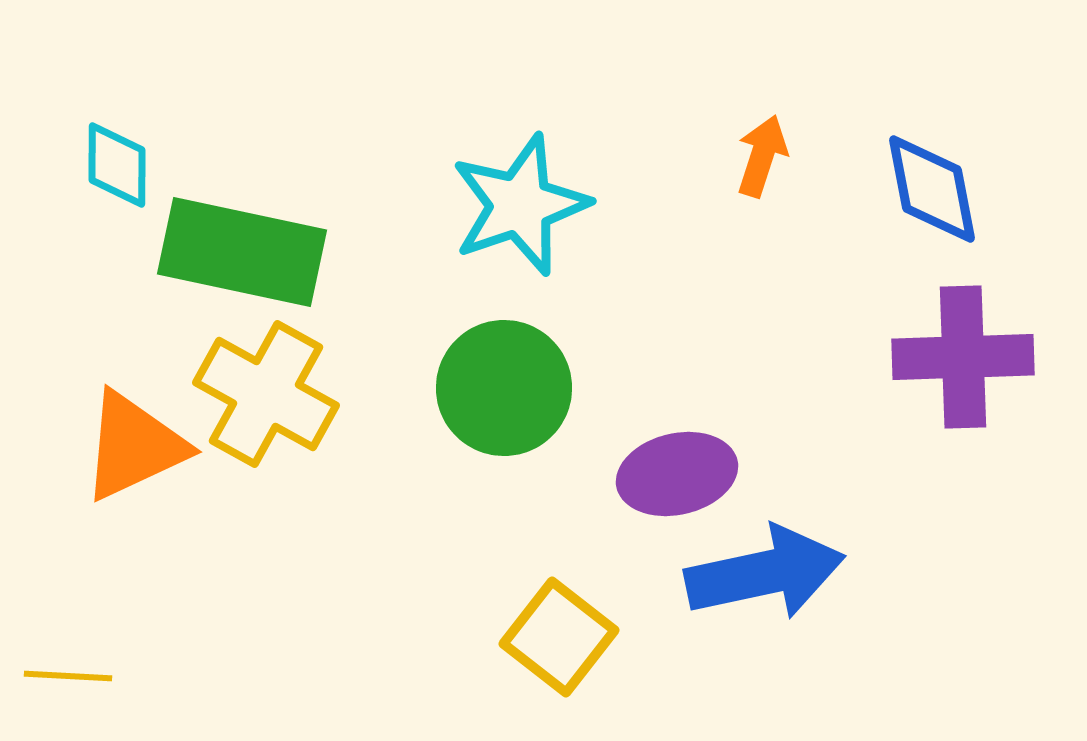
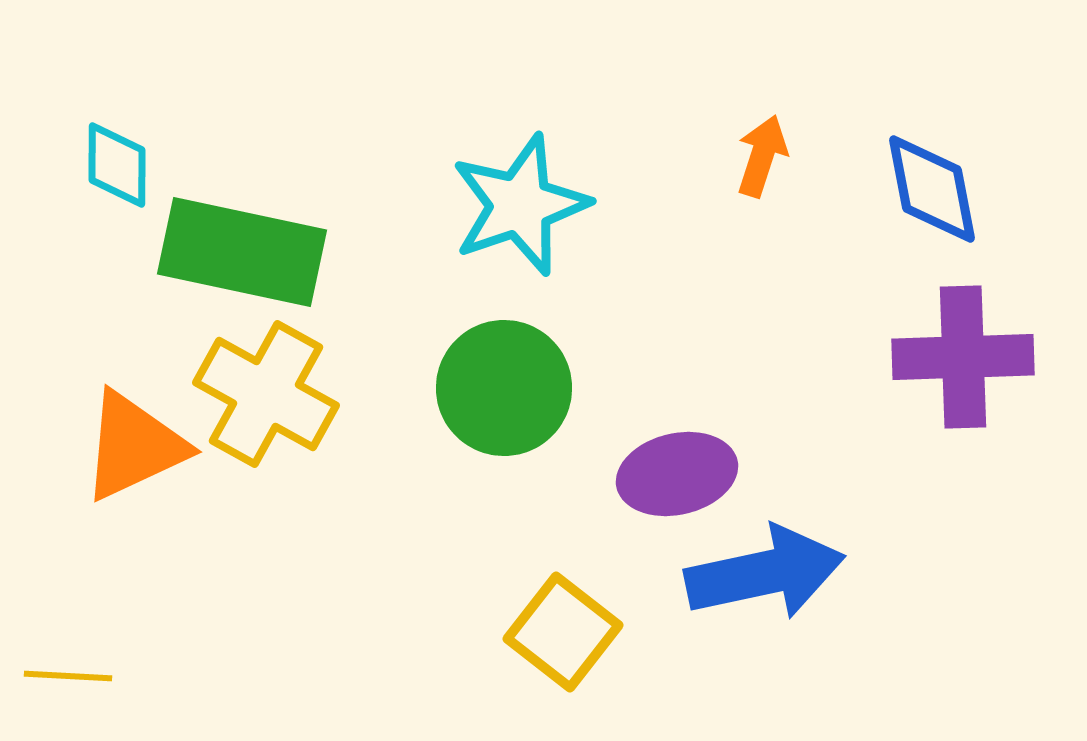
yellow square: moved 4 px right, 5 px up
